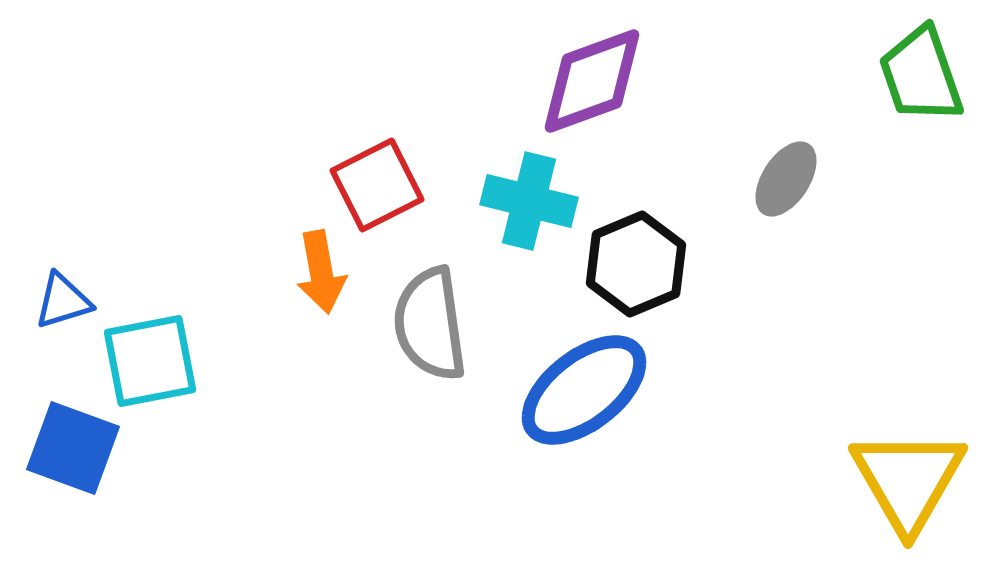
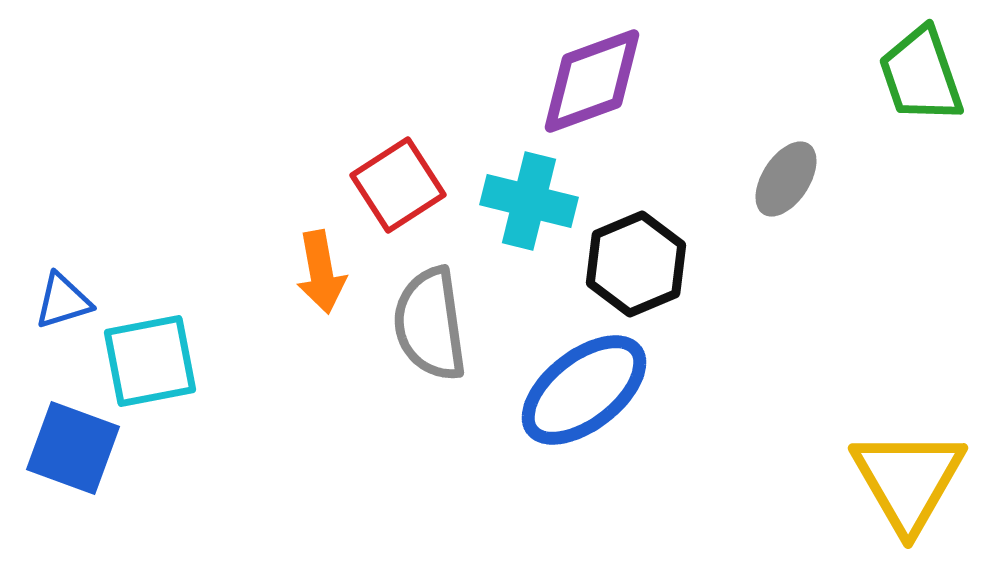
red square: moved 21 px right; rotated 6 degrees counterclockwise
